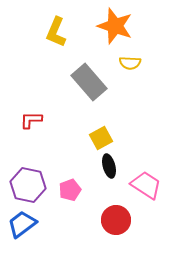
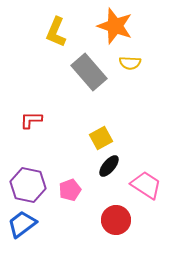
gray rectangle: moved 10 px up
black ellipse: rotated 55 degrees clockwise
